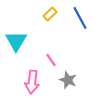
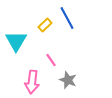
yellow rectangle: moved 5 px left, 11 px down
blue line: moved 13 px left
